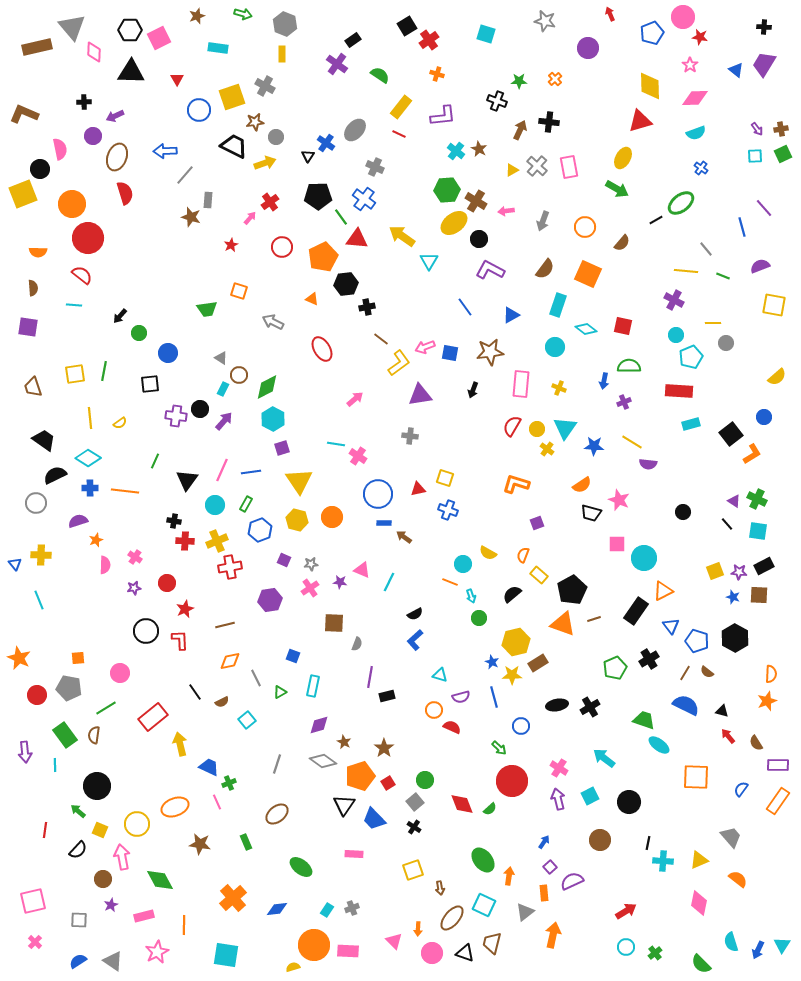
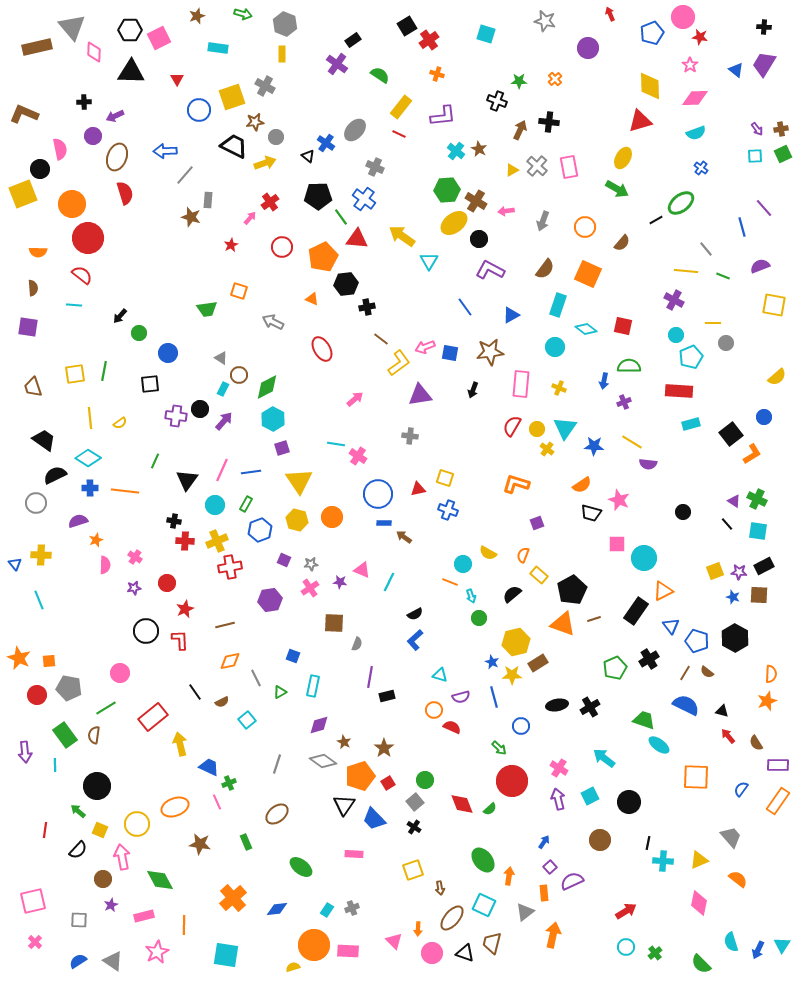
black triangle at (308, 156): rotated 24 degrees counterclockwise
orange square at (78, 658): moved 29 px left, 3 px down
